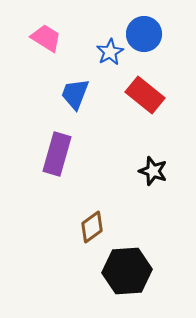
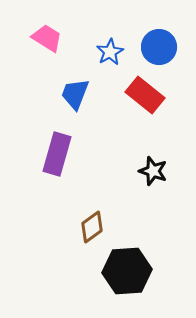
blue circle: moved 15 px right, 13 px down
pink trapezoid: moved 1 px right
